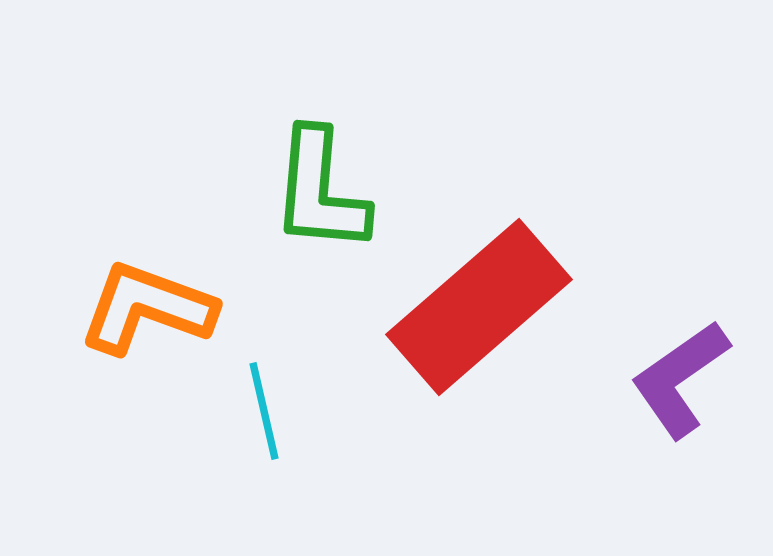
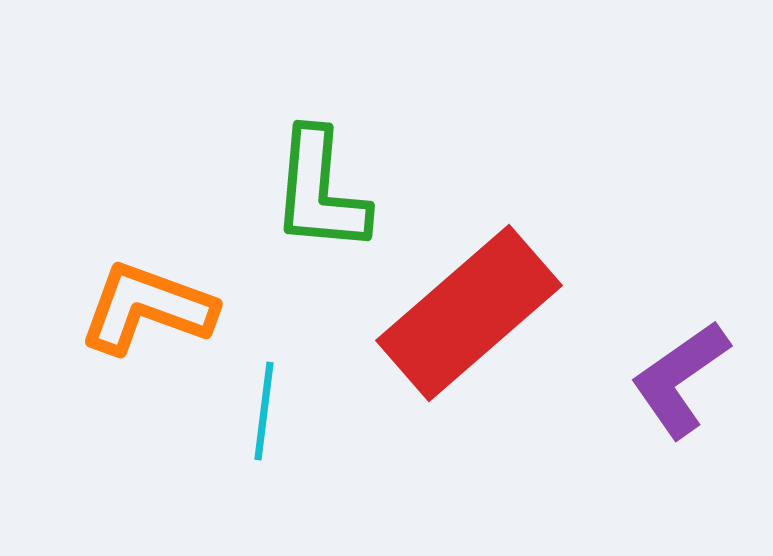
red rectangle: moved 10 px left, 6 px down
cyan line: rotated 20 degrees clockwise
